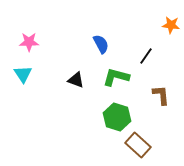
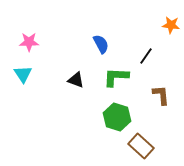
green L-shape: rotated 12 degrees counterclockwise
brown rectangle: moved 3 px right, 1 px down
